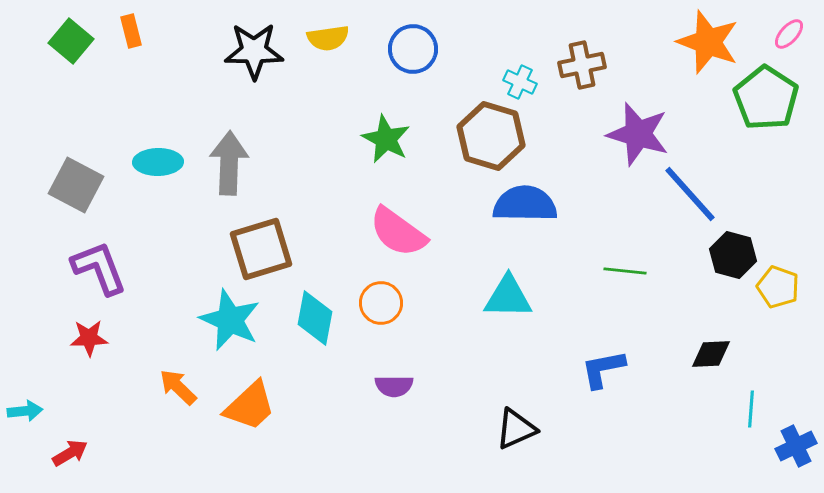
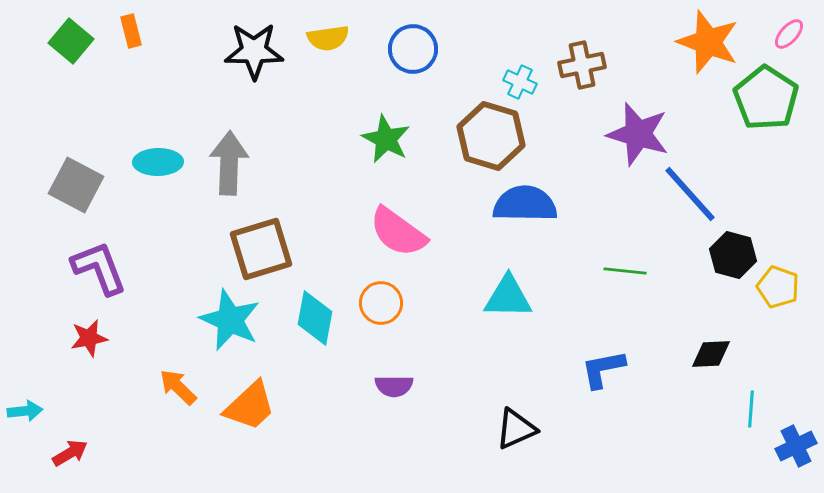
red star: rotated 9 degrees counterclockwise
